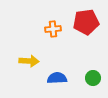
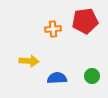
red pentagon: moved 1 px left, 1 px up
green circle: moved 1 px left, 2 px up
